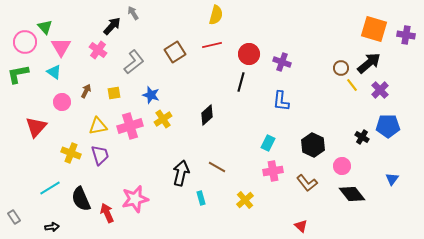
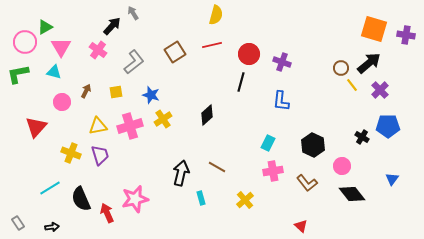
green triangle at (45, 27): rotated 42 degrees clockwise
cyan triangle at (54, 72): rotated 21 degrees counterclockwise
yellow square at (114, 93): moved 2 px right, 1 px up
gray rectangle at (14, 217): moved 4 px right, 6 px down
